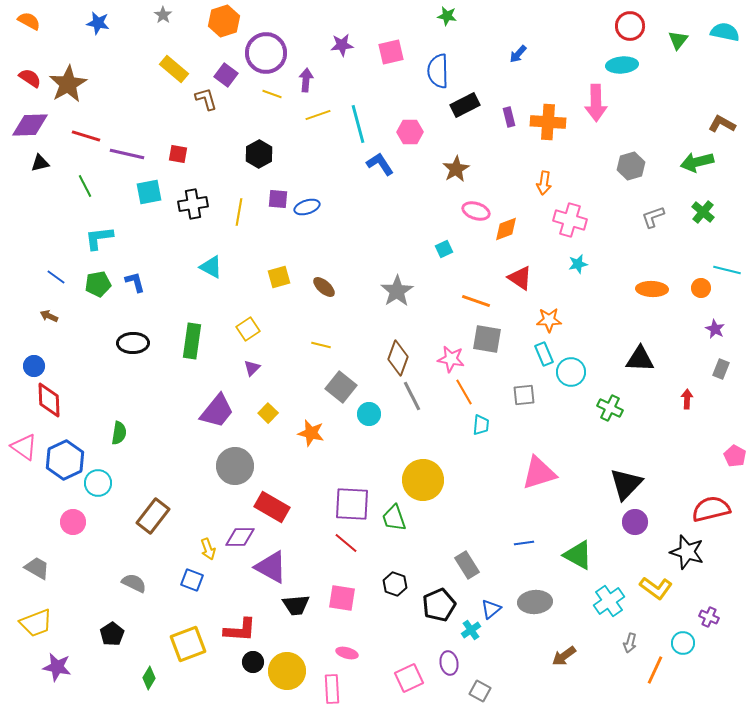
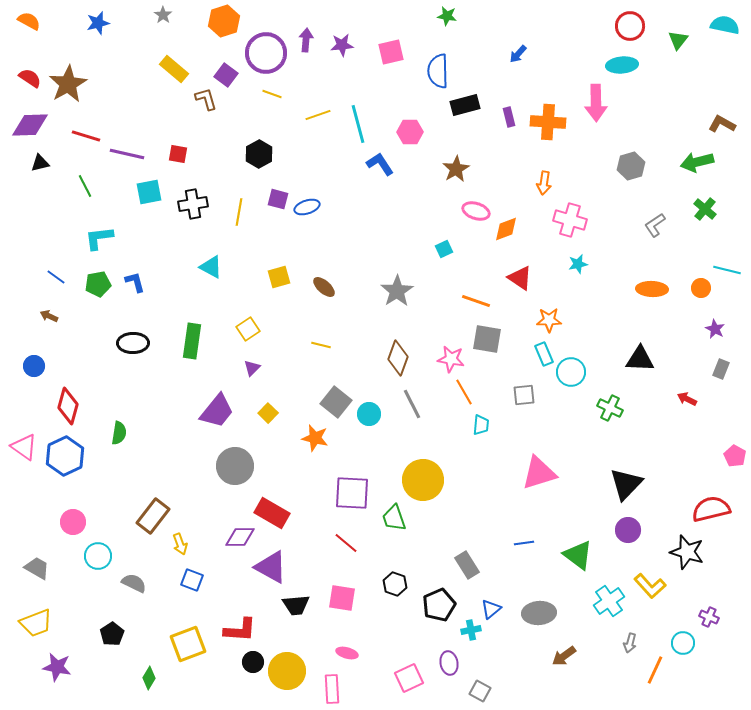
blue star at (98, 23): rotated 25 degrees counterclockwise
cyan semicircle at (725, 32): moved 7 px up
purple arrow at (306, 80): moved 40 px up
black rectangle at (465, 105): rotated 12 degrees clockwise
purple square at (278, 199): rotated 10 degrees clockwise
green cross at (703, 212): moved 2 px right, 3 px up
gray L-shape at (653, 217): moved 2 px right, 8 px down; rotated 15 degrees counterclockwise
gray square at (341, 387): moved 5 px left, 15 px down
gray line at (412, 396): moved 8 px down
red arrow at (687, 399): rotated 66 degrees counterclockwise
red diamond at (49, 400): moved 19 px right, 6 px down; rotated 18 degrees clockwise
orange star at (311, 433): moved 4 px right, 5 px down
blue hexagon at (65, 460): moved 4 px up
cyan circle at (98, 483): moved 73 px down
purple square at (352, 504): moved 11 px up
red rectangle at (272, 507): moved 6 px down
purple circle at (635, 522): moved 7 px left, 8 px down
yellow arrow at (208, 549): moved 28 px left, 5 px up
green triangle at (578, 555): rotated 8 degrees clockwise
yellow L-shape at (656, 588): moved 6 px left, 2 px up; rotated 12 degrees clockwise
gray ellipse at (535, 602): moved 4 px right, 11 px down
cyan cross at (471, 630): rotated 24 degrees clockwise
